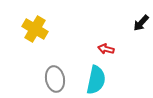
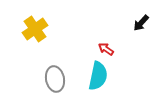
yellow cross: rotated 25 degrees clockwise
red arrow: rotated 21 degrees clockwise
cyan semicircle: moved 2 px right, 4 px up
